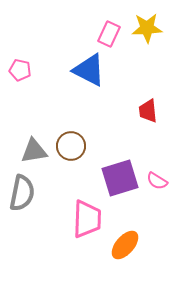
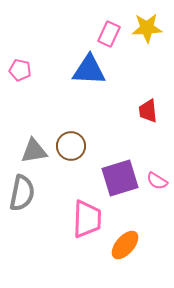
blue triangle: rotated 24 degrees counterclockwise
